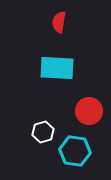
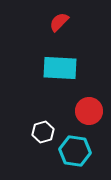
red semicircle: rotated 35 degrees clockwise
cyan rectangle: moved 3 px right
